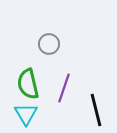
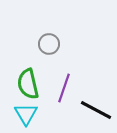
black line: rotated 48 degrees counterclockwise
